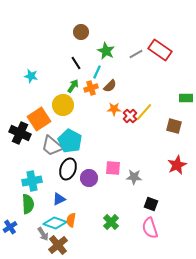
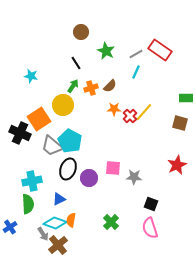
cyan line: moved 39 px right
brown square: moved 6 px right, 3 px up
